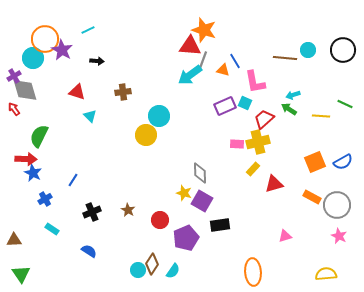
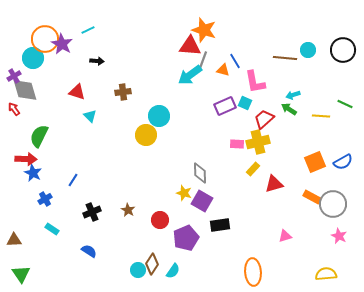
purple star at (62, 50): moved 6 px up
gray circle at (337, 205): moved 4 px left, 1 px up
